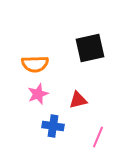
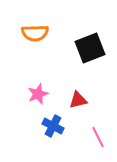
black square: rotated 8 degrees counterclockwise
orange semicircle: moved 31 px up
blue cross: rotated 20 degrees clockwise
pink line: rotated 50 degrees counterclockwise
